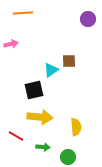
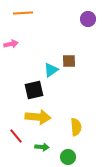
yellow arrow: moved 2 px left
red line: rotated 21 degrees clockwise
green arrow: moved 1 px left
